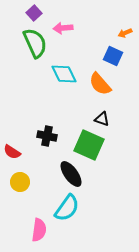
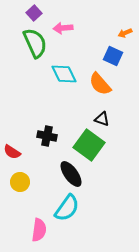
green square: rotated 12 degrees clockwise
